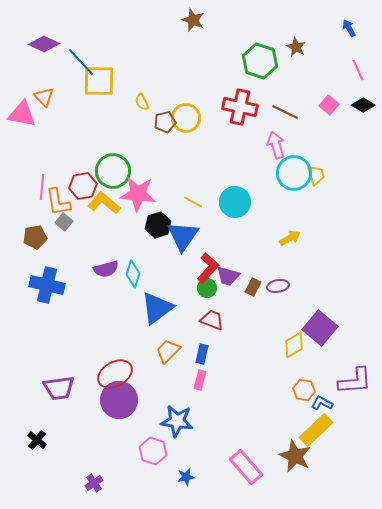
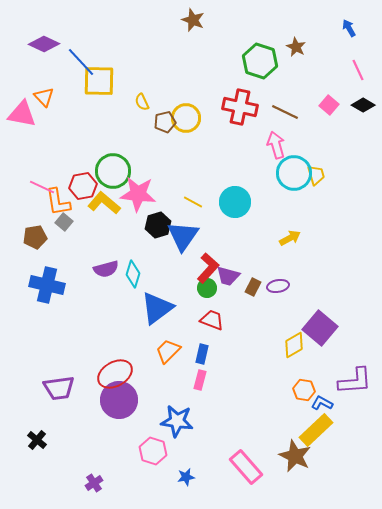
pink line at (42, 187): rotated 70 degrees counterclockwise
